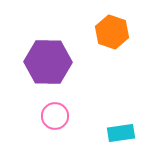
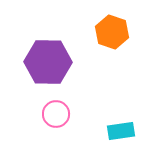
pink circle: moved 1 px right, 2 px up
cyan rectangle: moved 2 px up
